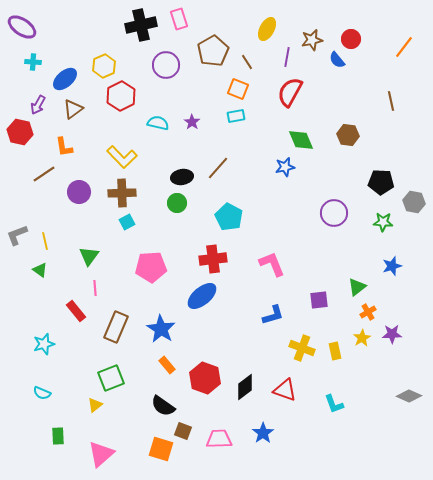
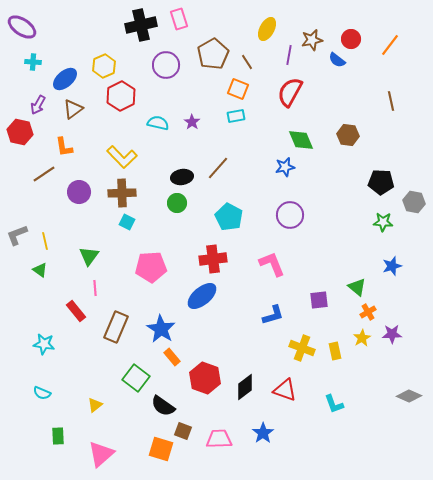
orange line at (404, 47): moved 14 px left, 2 px up
brown pentagon at (213, 51): moved 3 px down
purple line at (287, 57): moved 2 px right, 2 px up
blue semicircle at (337, 60): rotated 12 degrees counterclockwise
purple circle at (334, 213): moved 44 px left, 2 px down
cyan square at (127, 222): rotated 35 degrees counterclockwise
green triangle at (357, 287): rotated 42 degrees counterclockwise
cyan star at (44, 344): rotated 25 degrees clockwise
orange rectangle at (167, 365): moved 5 px right, 8 px up
green square at (111, 378): moved 25 px right; rotated 32 degrees counterclockwise
